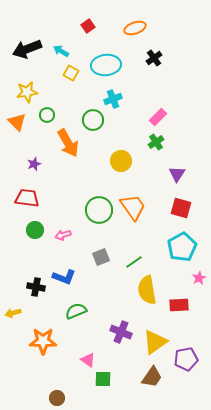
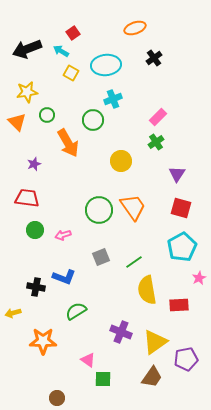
red square at (88, 26): moved 15 px left, 7 px down
green semicircle at (76, 311): rotated 10 degrees counterclockwise
